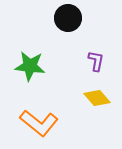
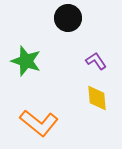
purple L-shape: rotated 45 degrees counterclockwise
green star: moved 4 px left, 5 px up; rotated 12 degrees clockwise
yellow diamond: rotated 36 degrees clockwise
